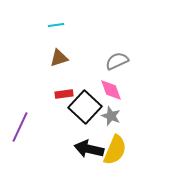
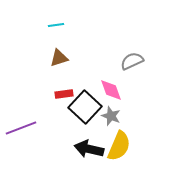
gray semicircle: moved 15 px right
purple line: moved 1 px right, 1 px down; rotated 44 degrees clockwise
yellow semicircle: moved 4 px right, 4 px up
